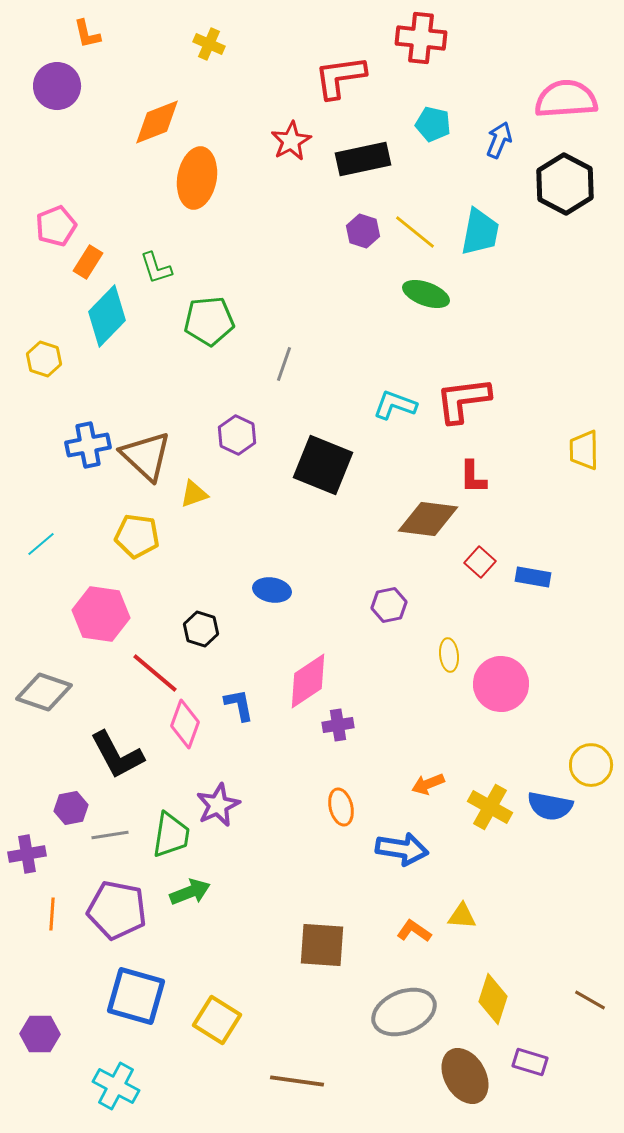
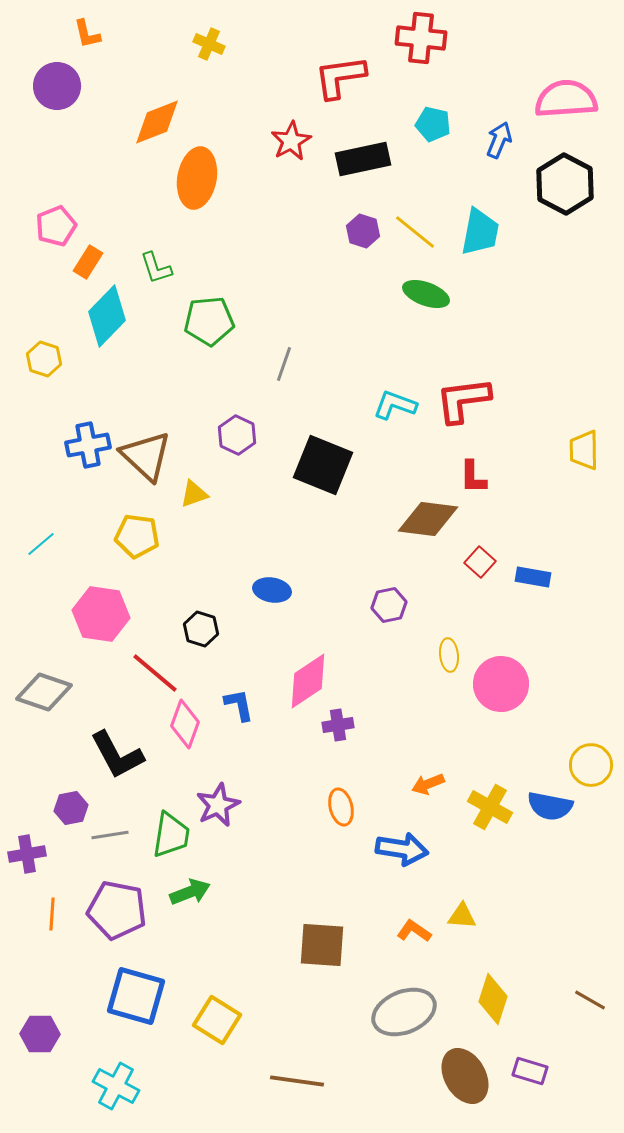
purple rectangle at (530, 1062): moved 9 px down
